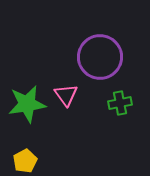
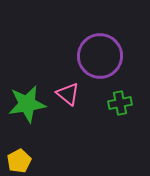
purple circle: moved 1 px up
pink triangle: moved 2 px right, 1 px up; rotated 15 degrees counterclockwise
yellow pentagon: moved 6 px left
